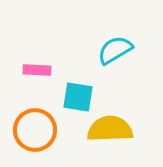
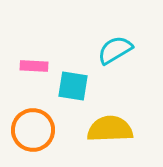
pink rectangle: moved 3 px left, 4 px up
cyan square: moved 5 px left, 11 px up
orange circle: moved 2 px left
